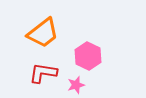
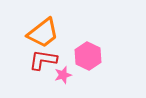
red L-shape: moved 13 px up
pink star: moved 13 px left, 10 px up
